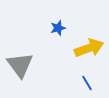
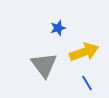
yellow arrow: moved 5 px left, 4 px down
gray triangle: moved 24 px right
